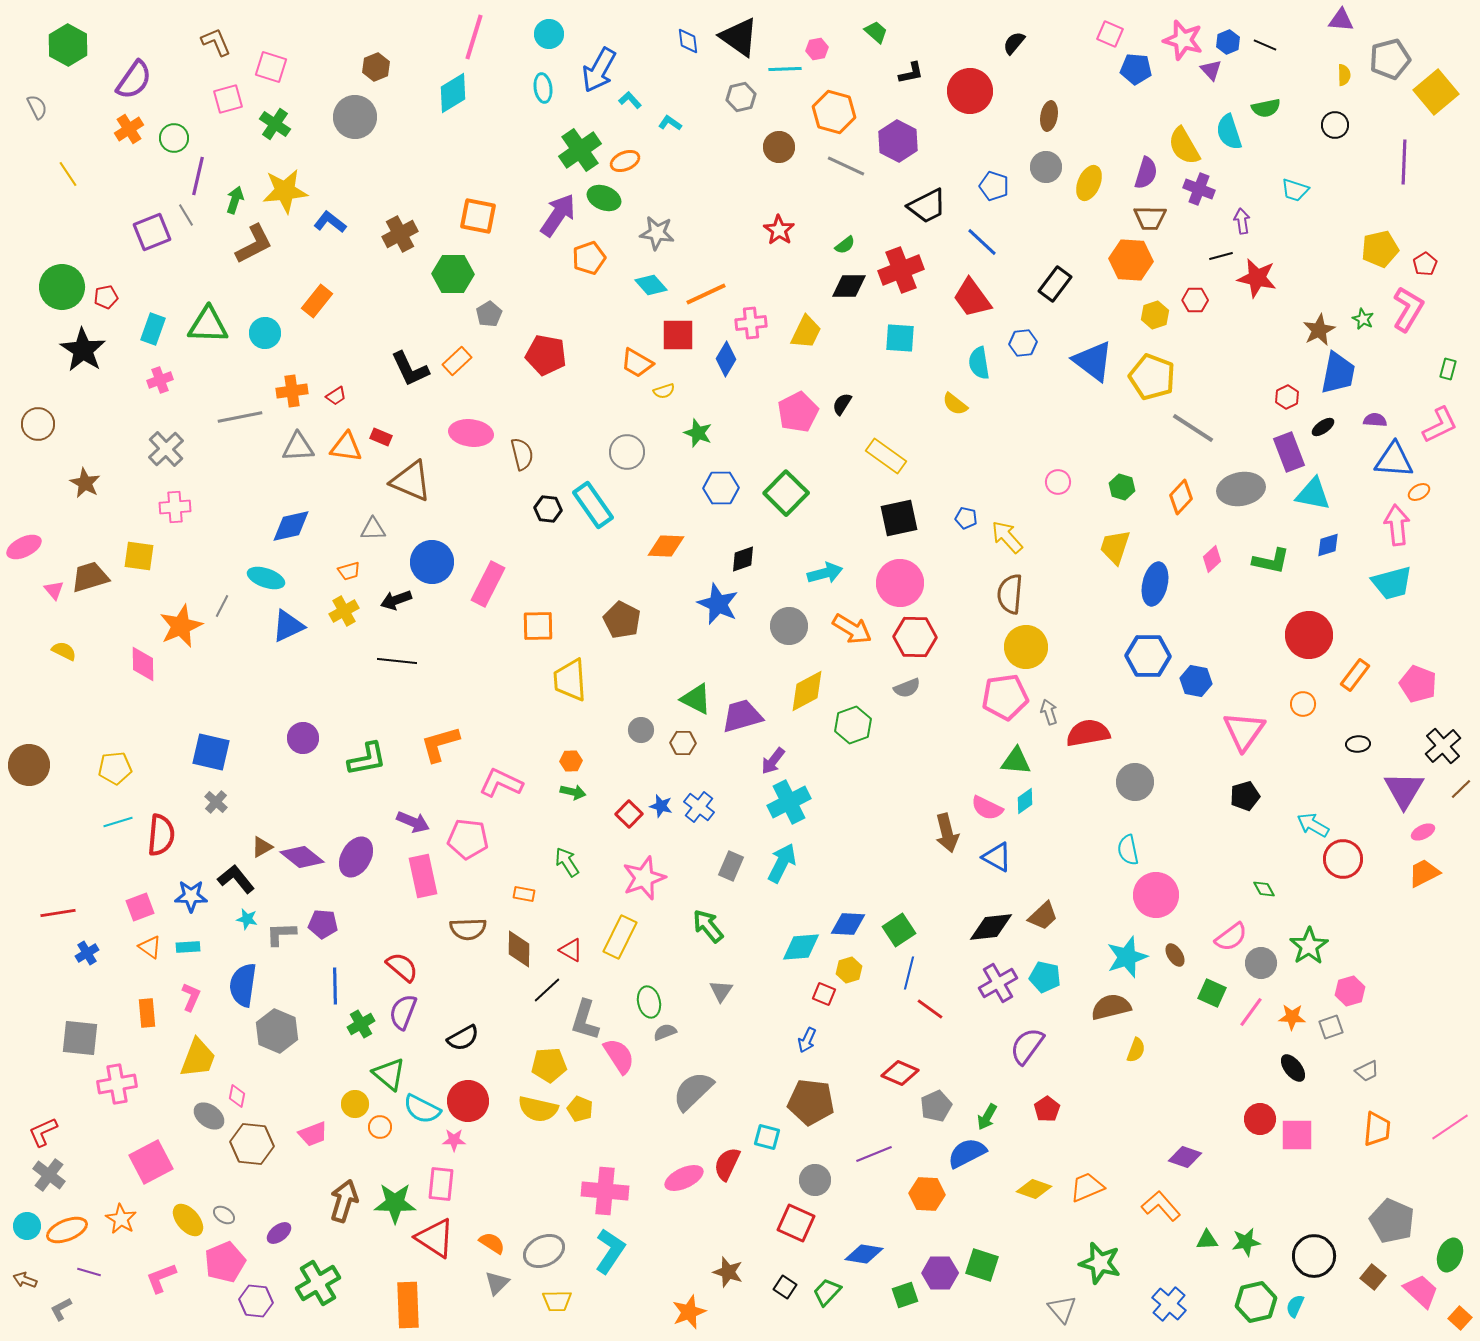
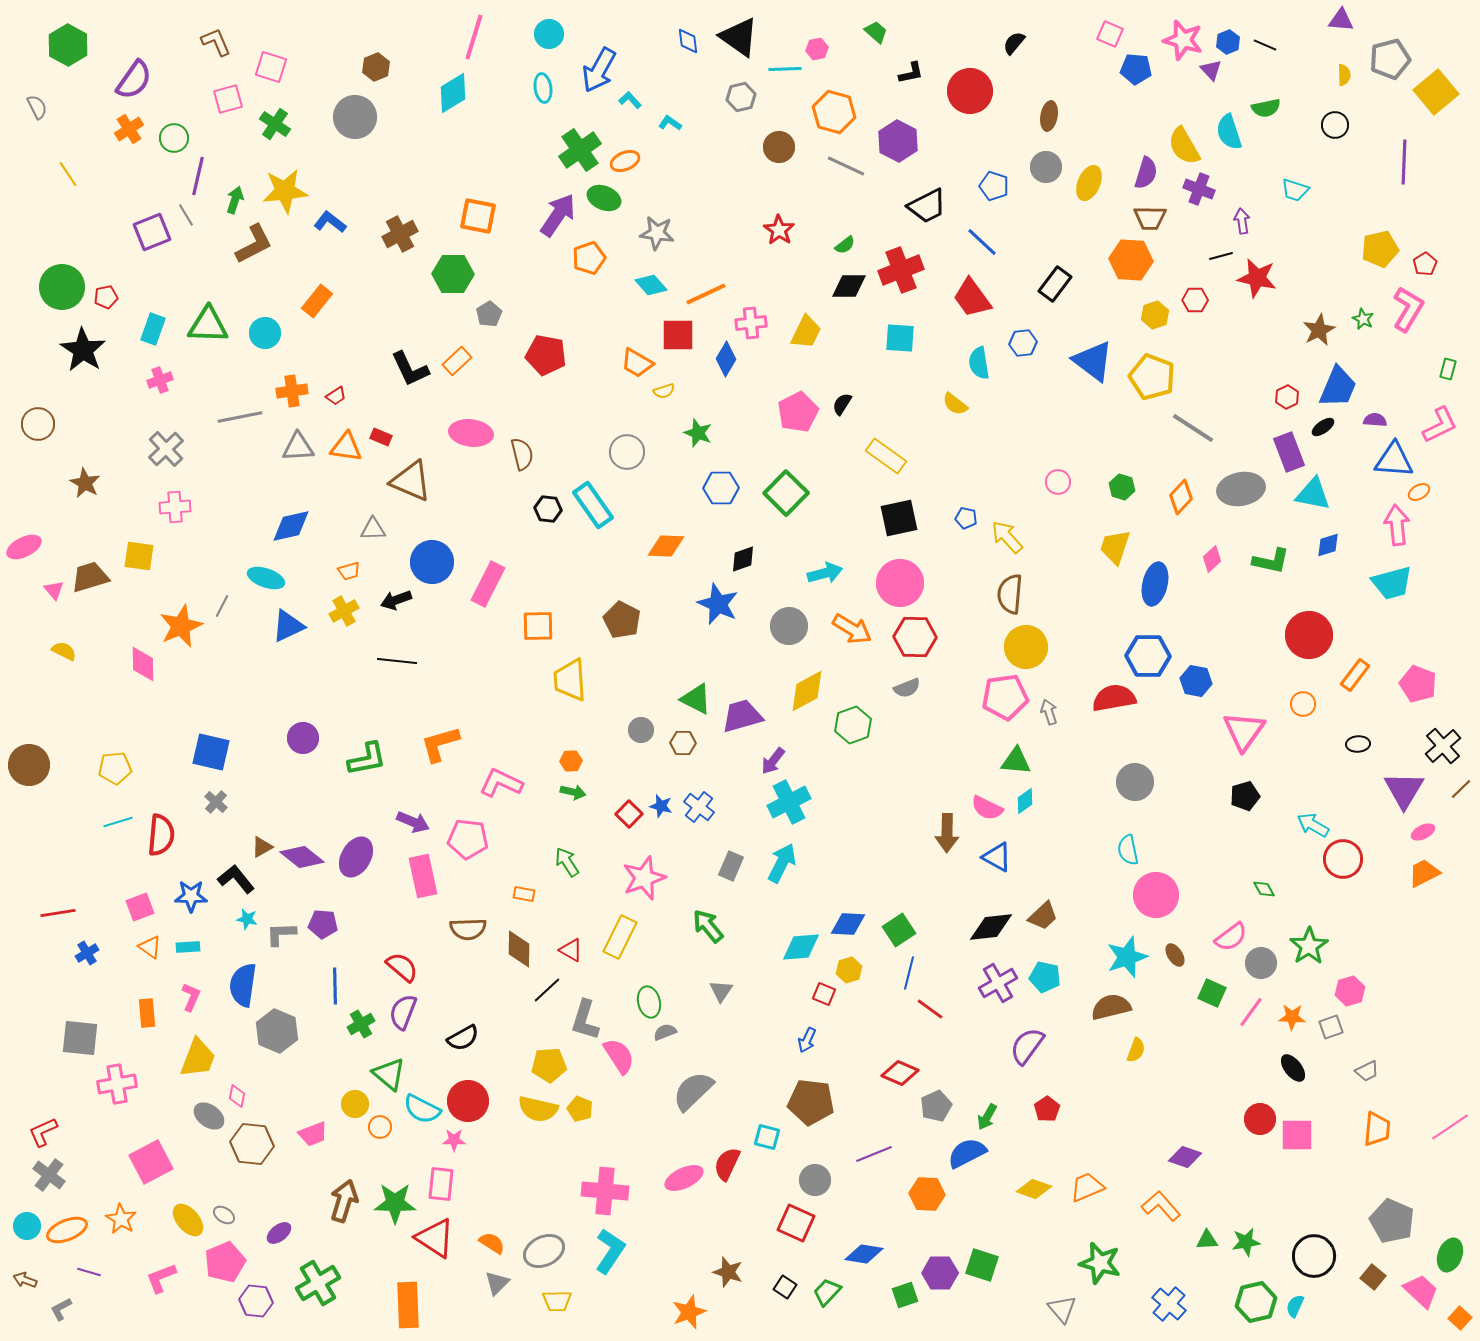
blue trapezoid at (1338, 373): moved 14 px down; rotated 12 degrees clockwise
red semicircle at (1088, 733): moved 26 px right, 35 px up
brown arrow at (947, 833): rotated 15 degrees clockwise
